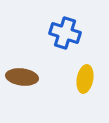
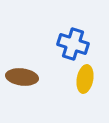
blue cross: moved 8 px right, 11 px down
